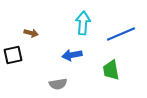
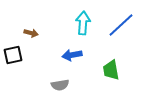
blue line: moved 9 px up; rotated 20 degrees counterclockwise
gray semicircle: moved 2 px right, 1 px down
